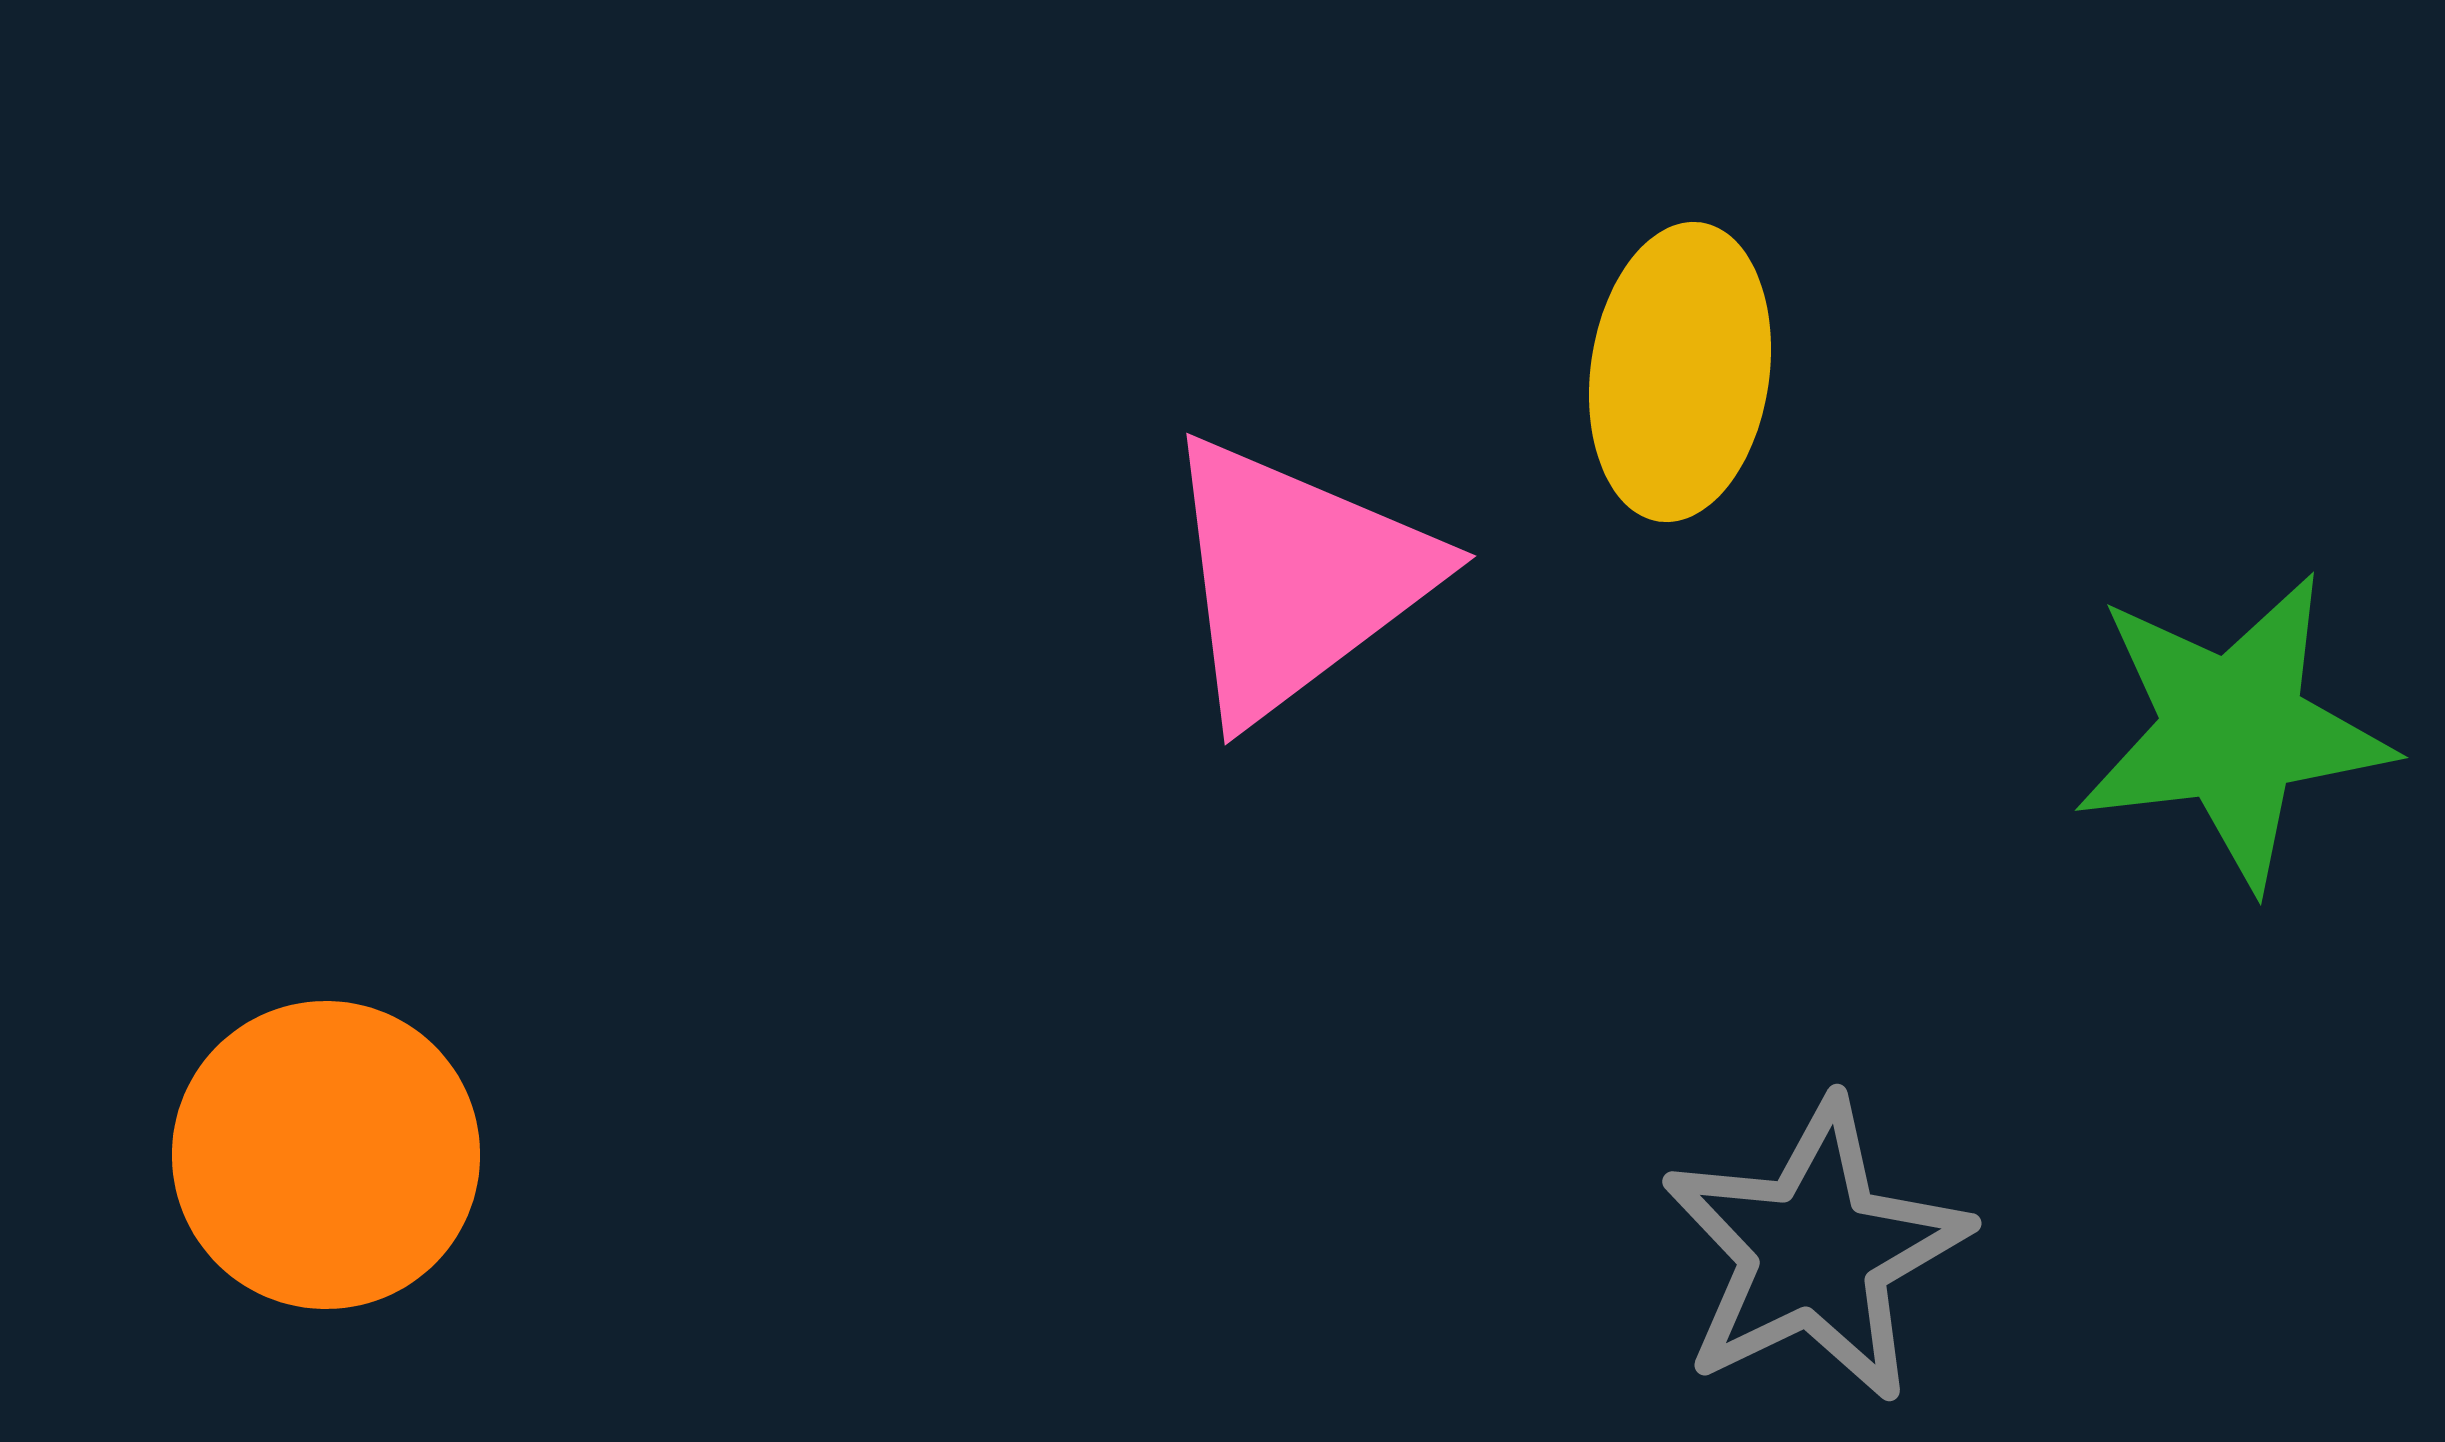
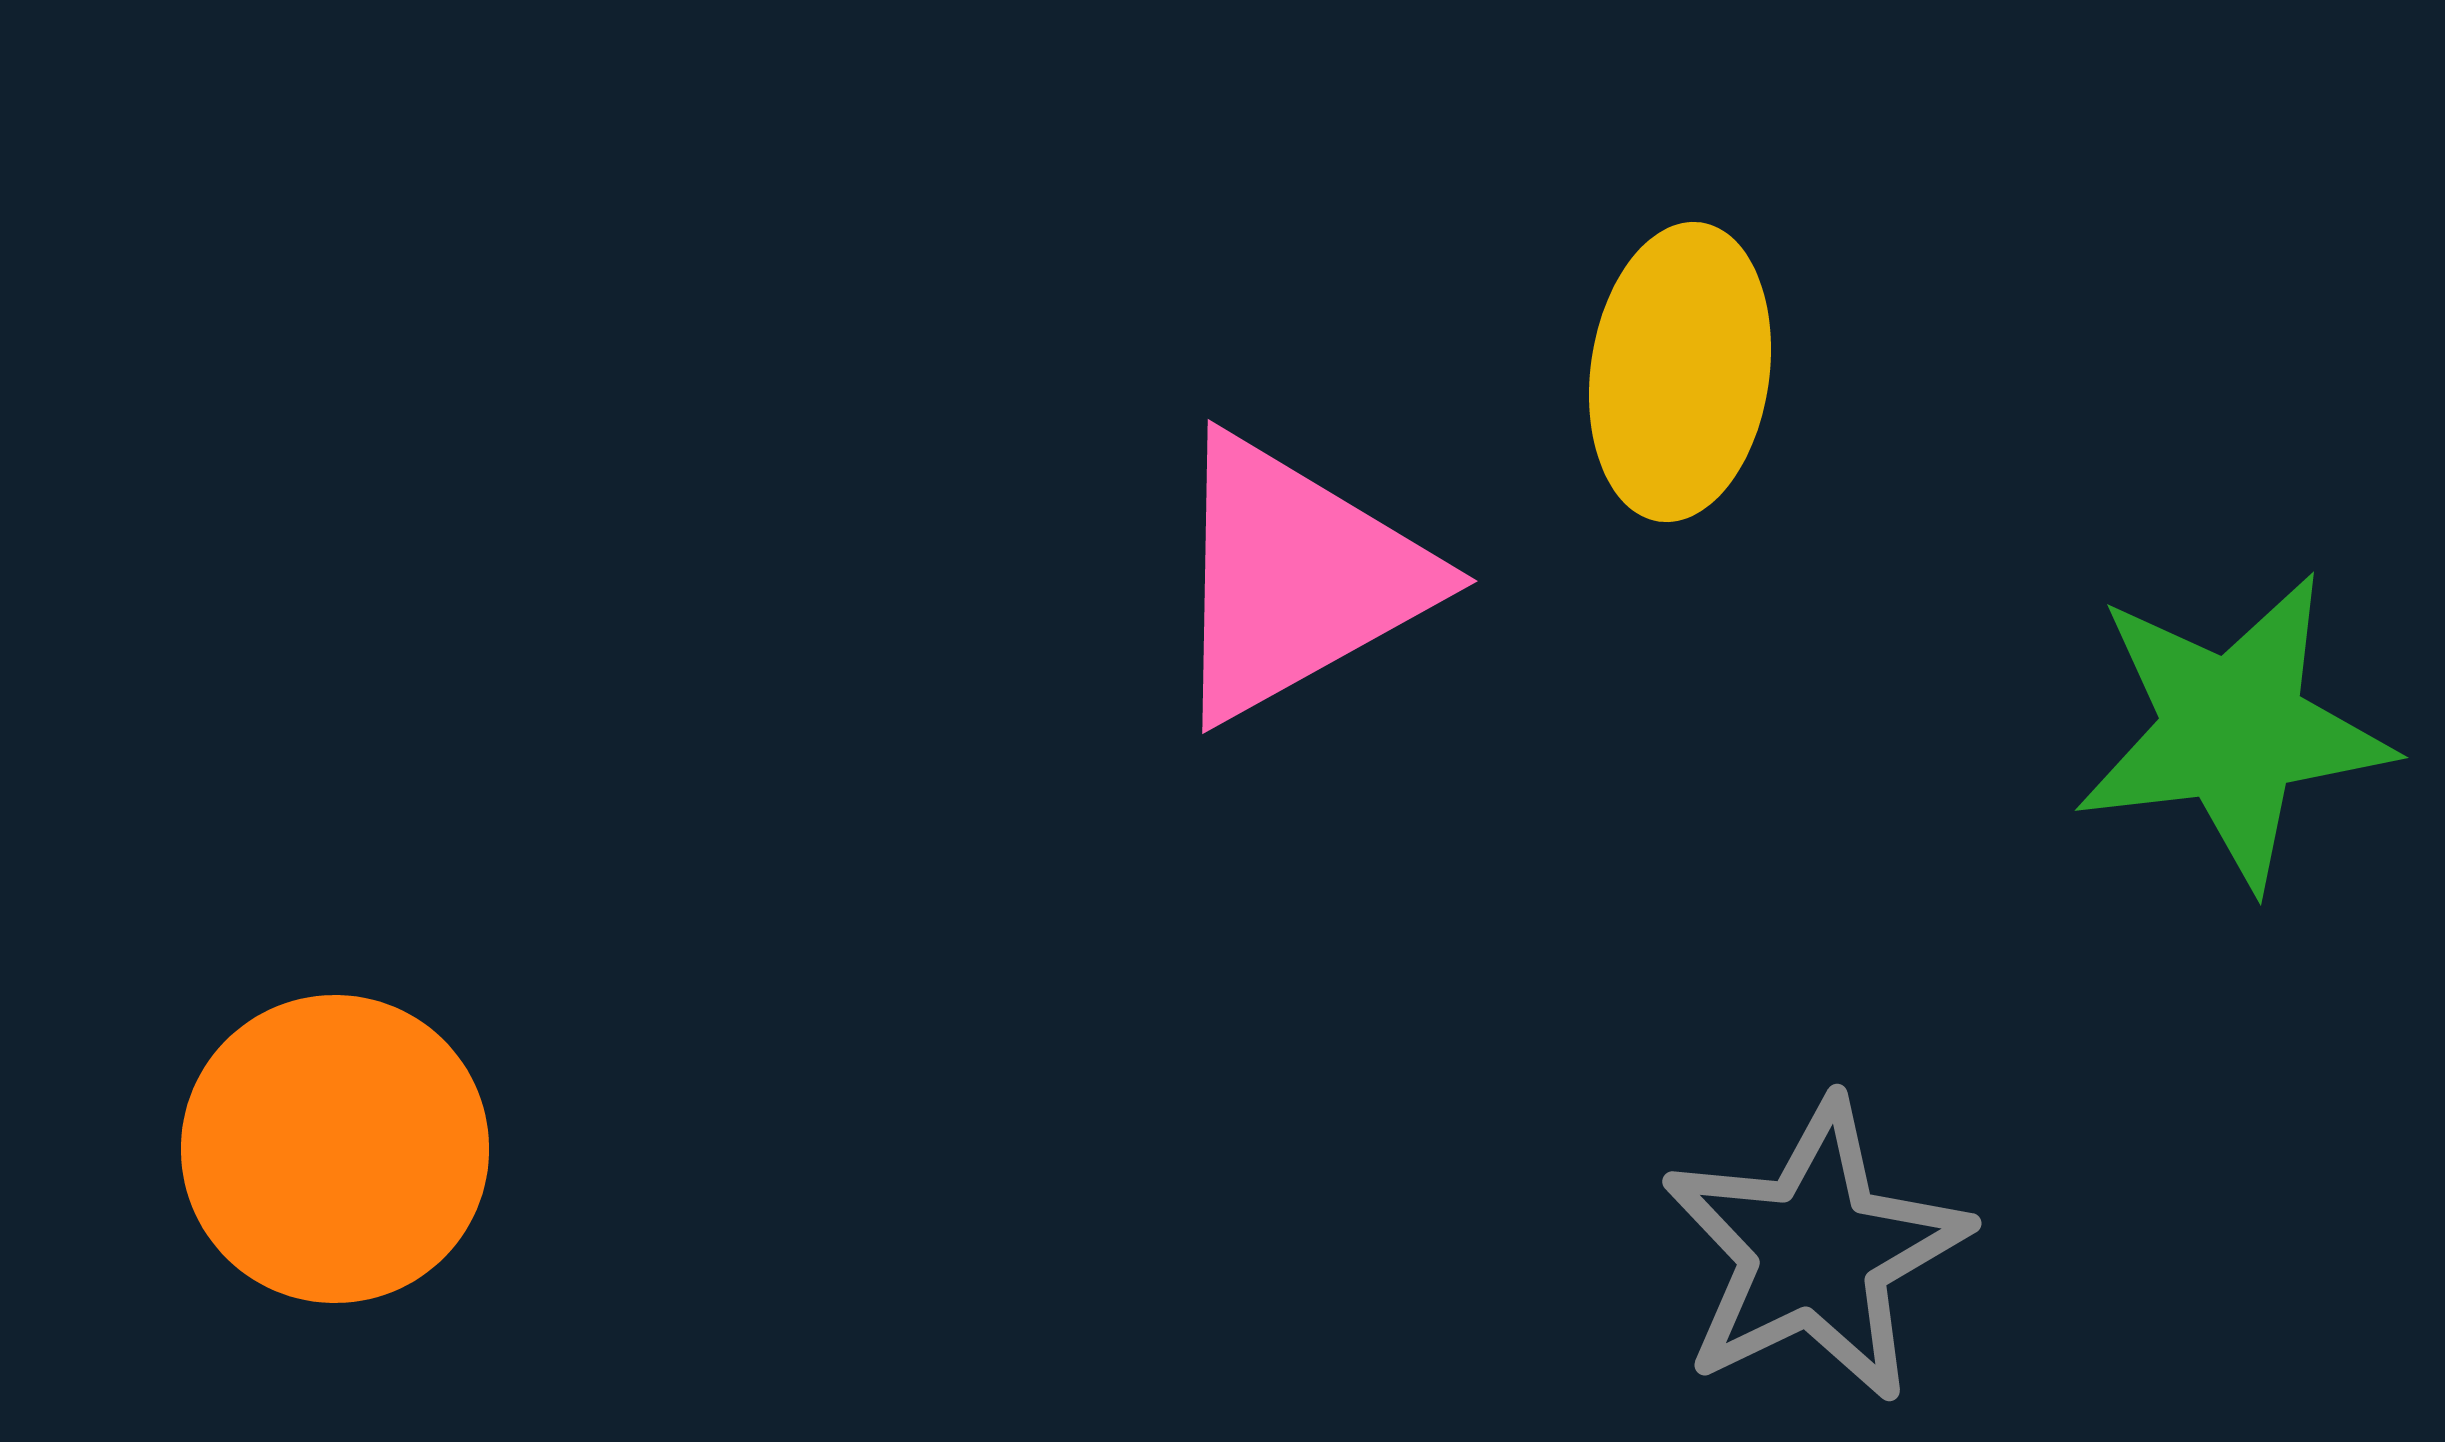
pink triangle: rotated 8 degrees clockwise
orange circle: moved 9 px right, 6 px up
